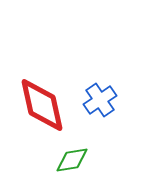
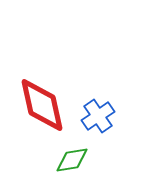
blue cross: moved 2 px left, 16 px down
